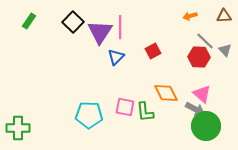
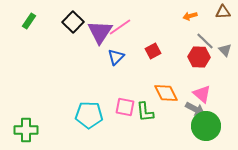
brown triangle: moved 1 px left, 4 px up
pink line: rotated 55 degrees clockwise
green cross: moved 8 px right, 2 px down
